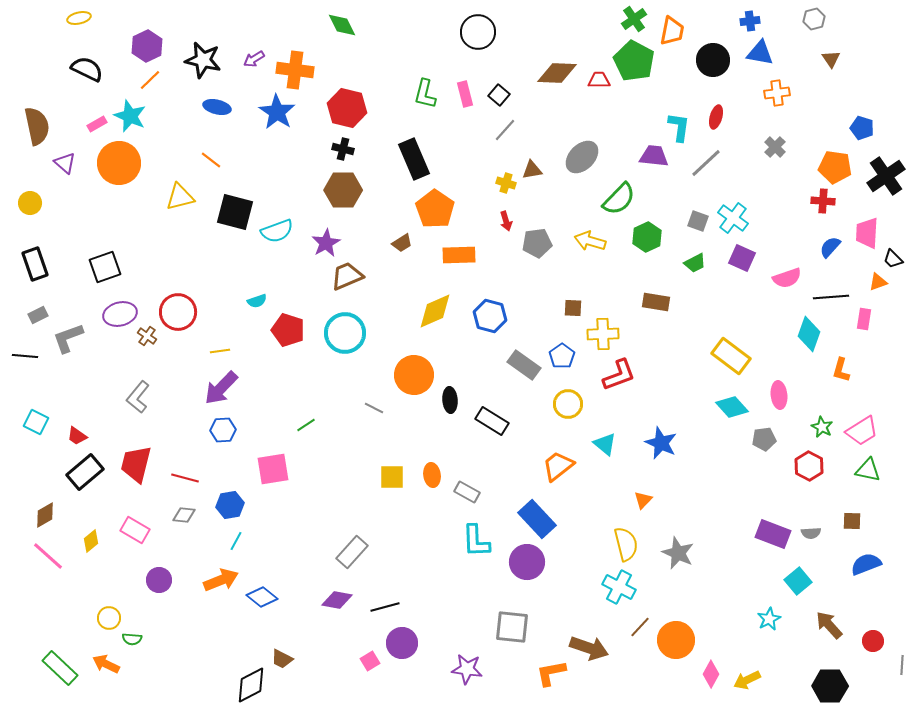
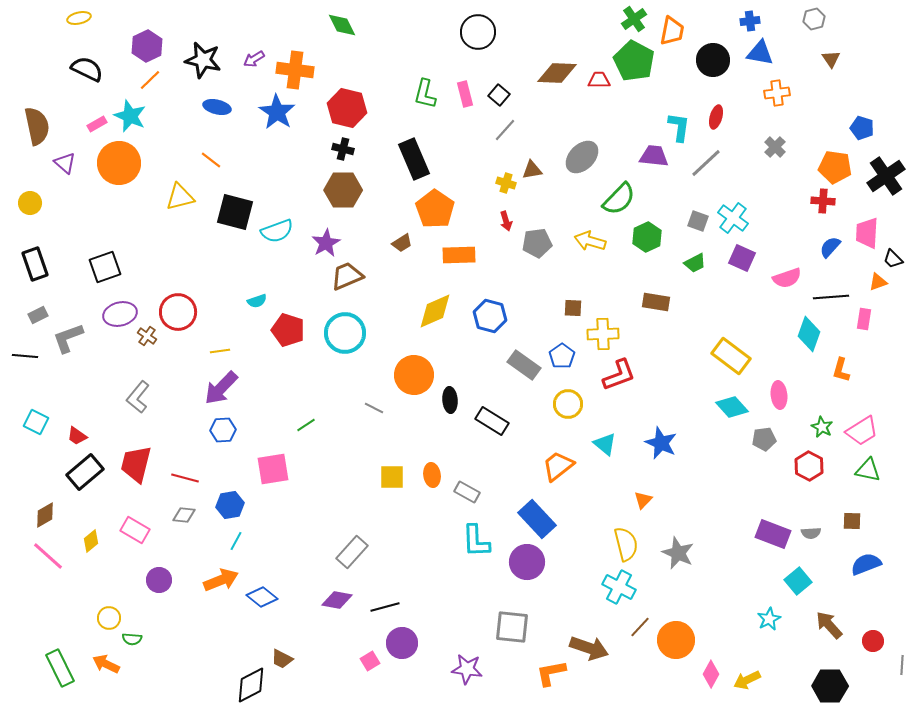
green rectangle at (60, 668): rotated 21 degrees clockwise
